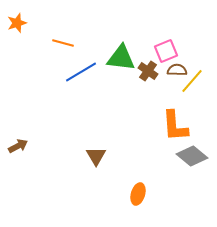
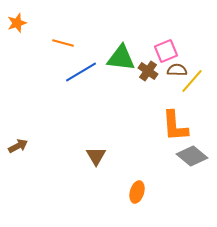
orange ellipse: moved 1 px left, 2 px up
